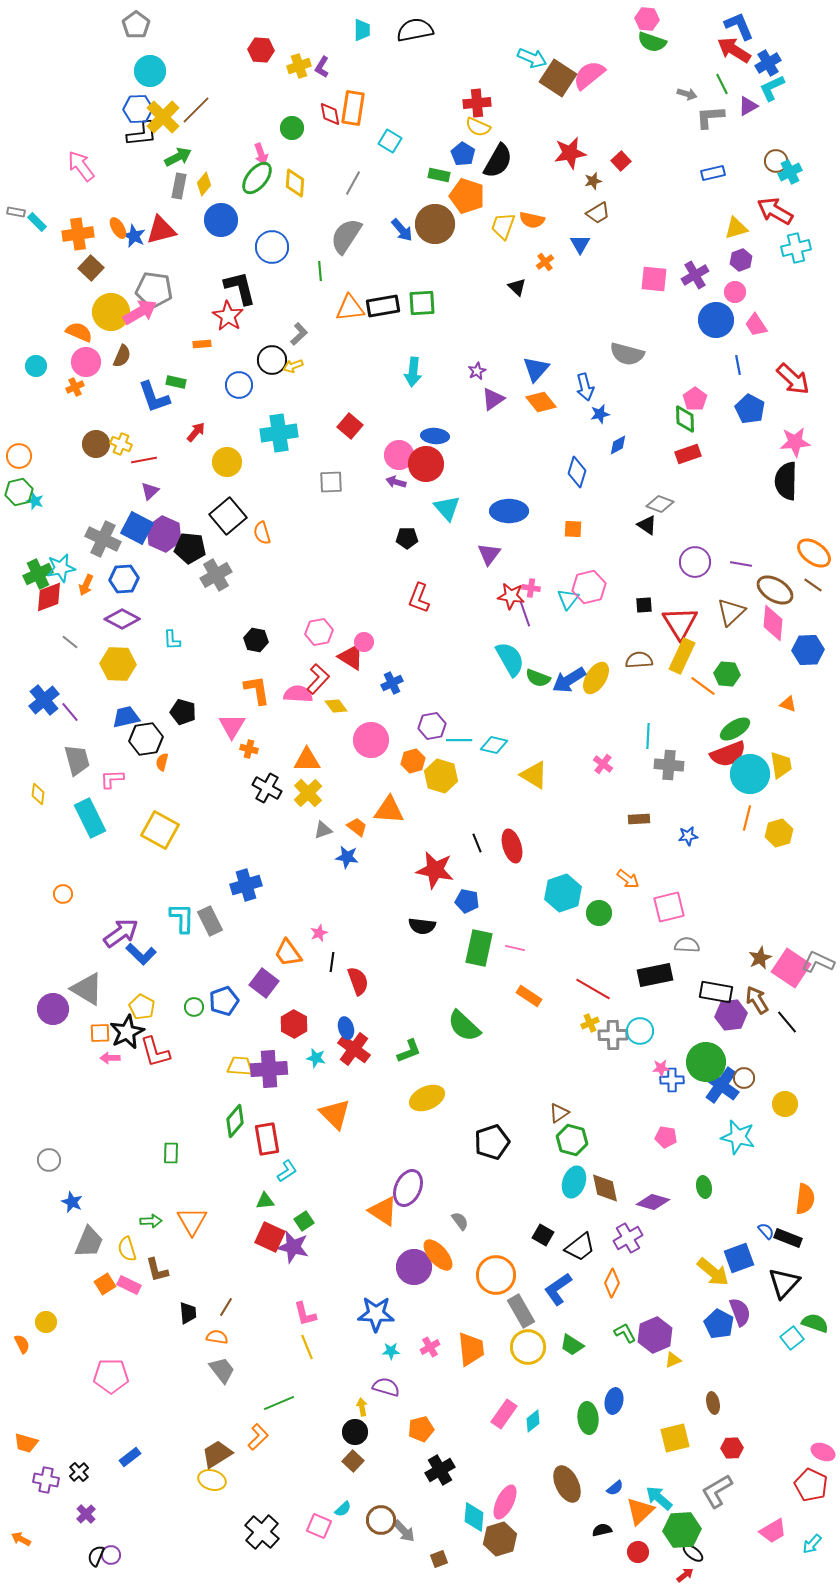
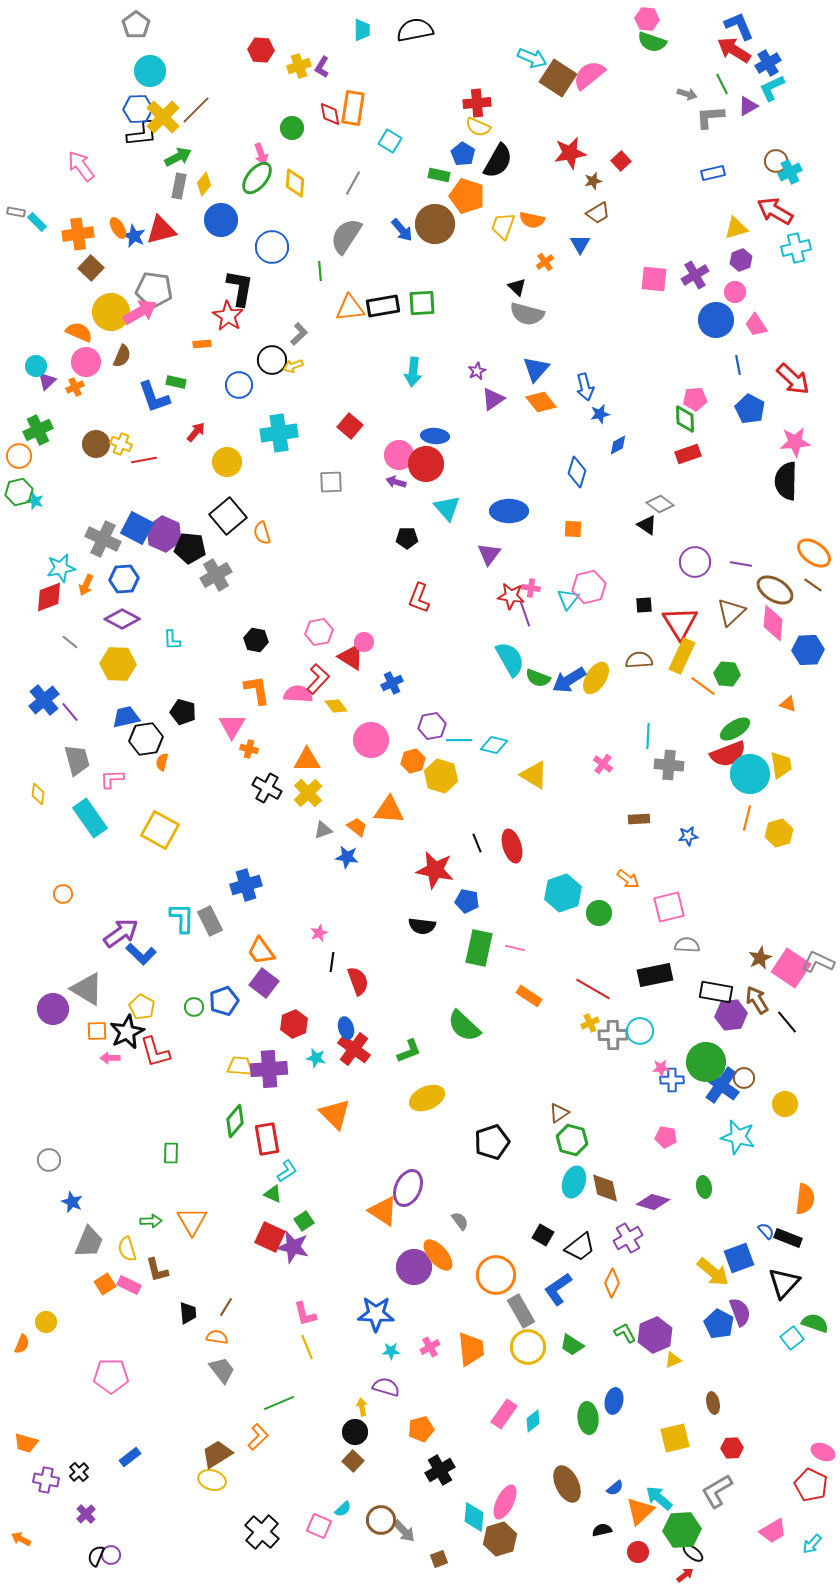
black L-shape at (240, 288): rotated 24 degrees clockwise
gray semicircle at (627, 354): moved 100 px left, 40 px up
pink pentagon at (695, 399): rotated 30 degrees clockwise
purple triangle at (150, 491): moved 103 px left, 110 px up
gray diamond at (660, 504): rotated 16 degrees clockwise
green cross at (38, 574): moved 144 px up
cyan rectangle at (90, 818): rotated 9 degrees counterclockwise
orange trapezoid at (288, 953): moved 27 px left, 2 px up
red hexagon at (294, 1024): rotated 8 degrees clockwise
orange square at (100, 1033): moved 3 px left, 2 px up
green triangle at (265, 1201): moved 8 px right, 7 px up; rotated 30 degrees clockwise
orange semicircle at (22, 1344): rotated 48 degrees clockwise
